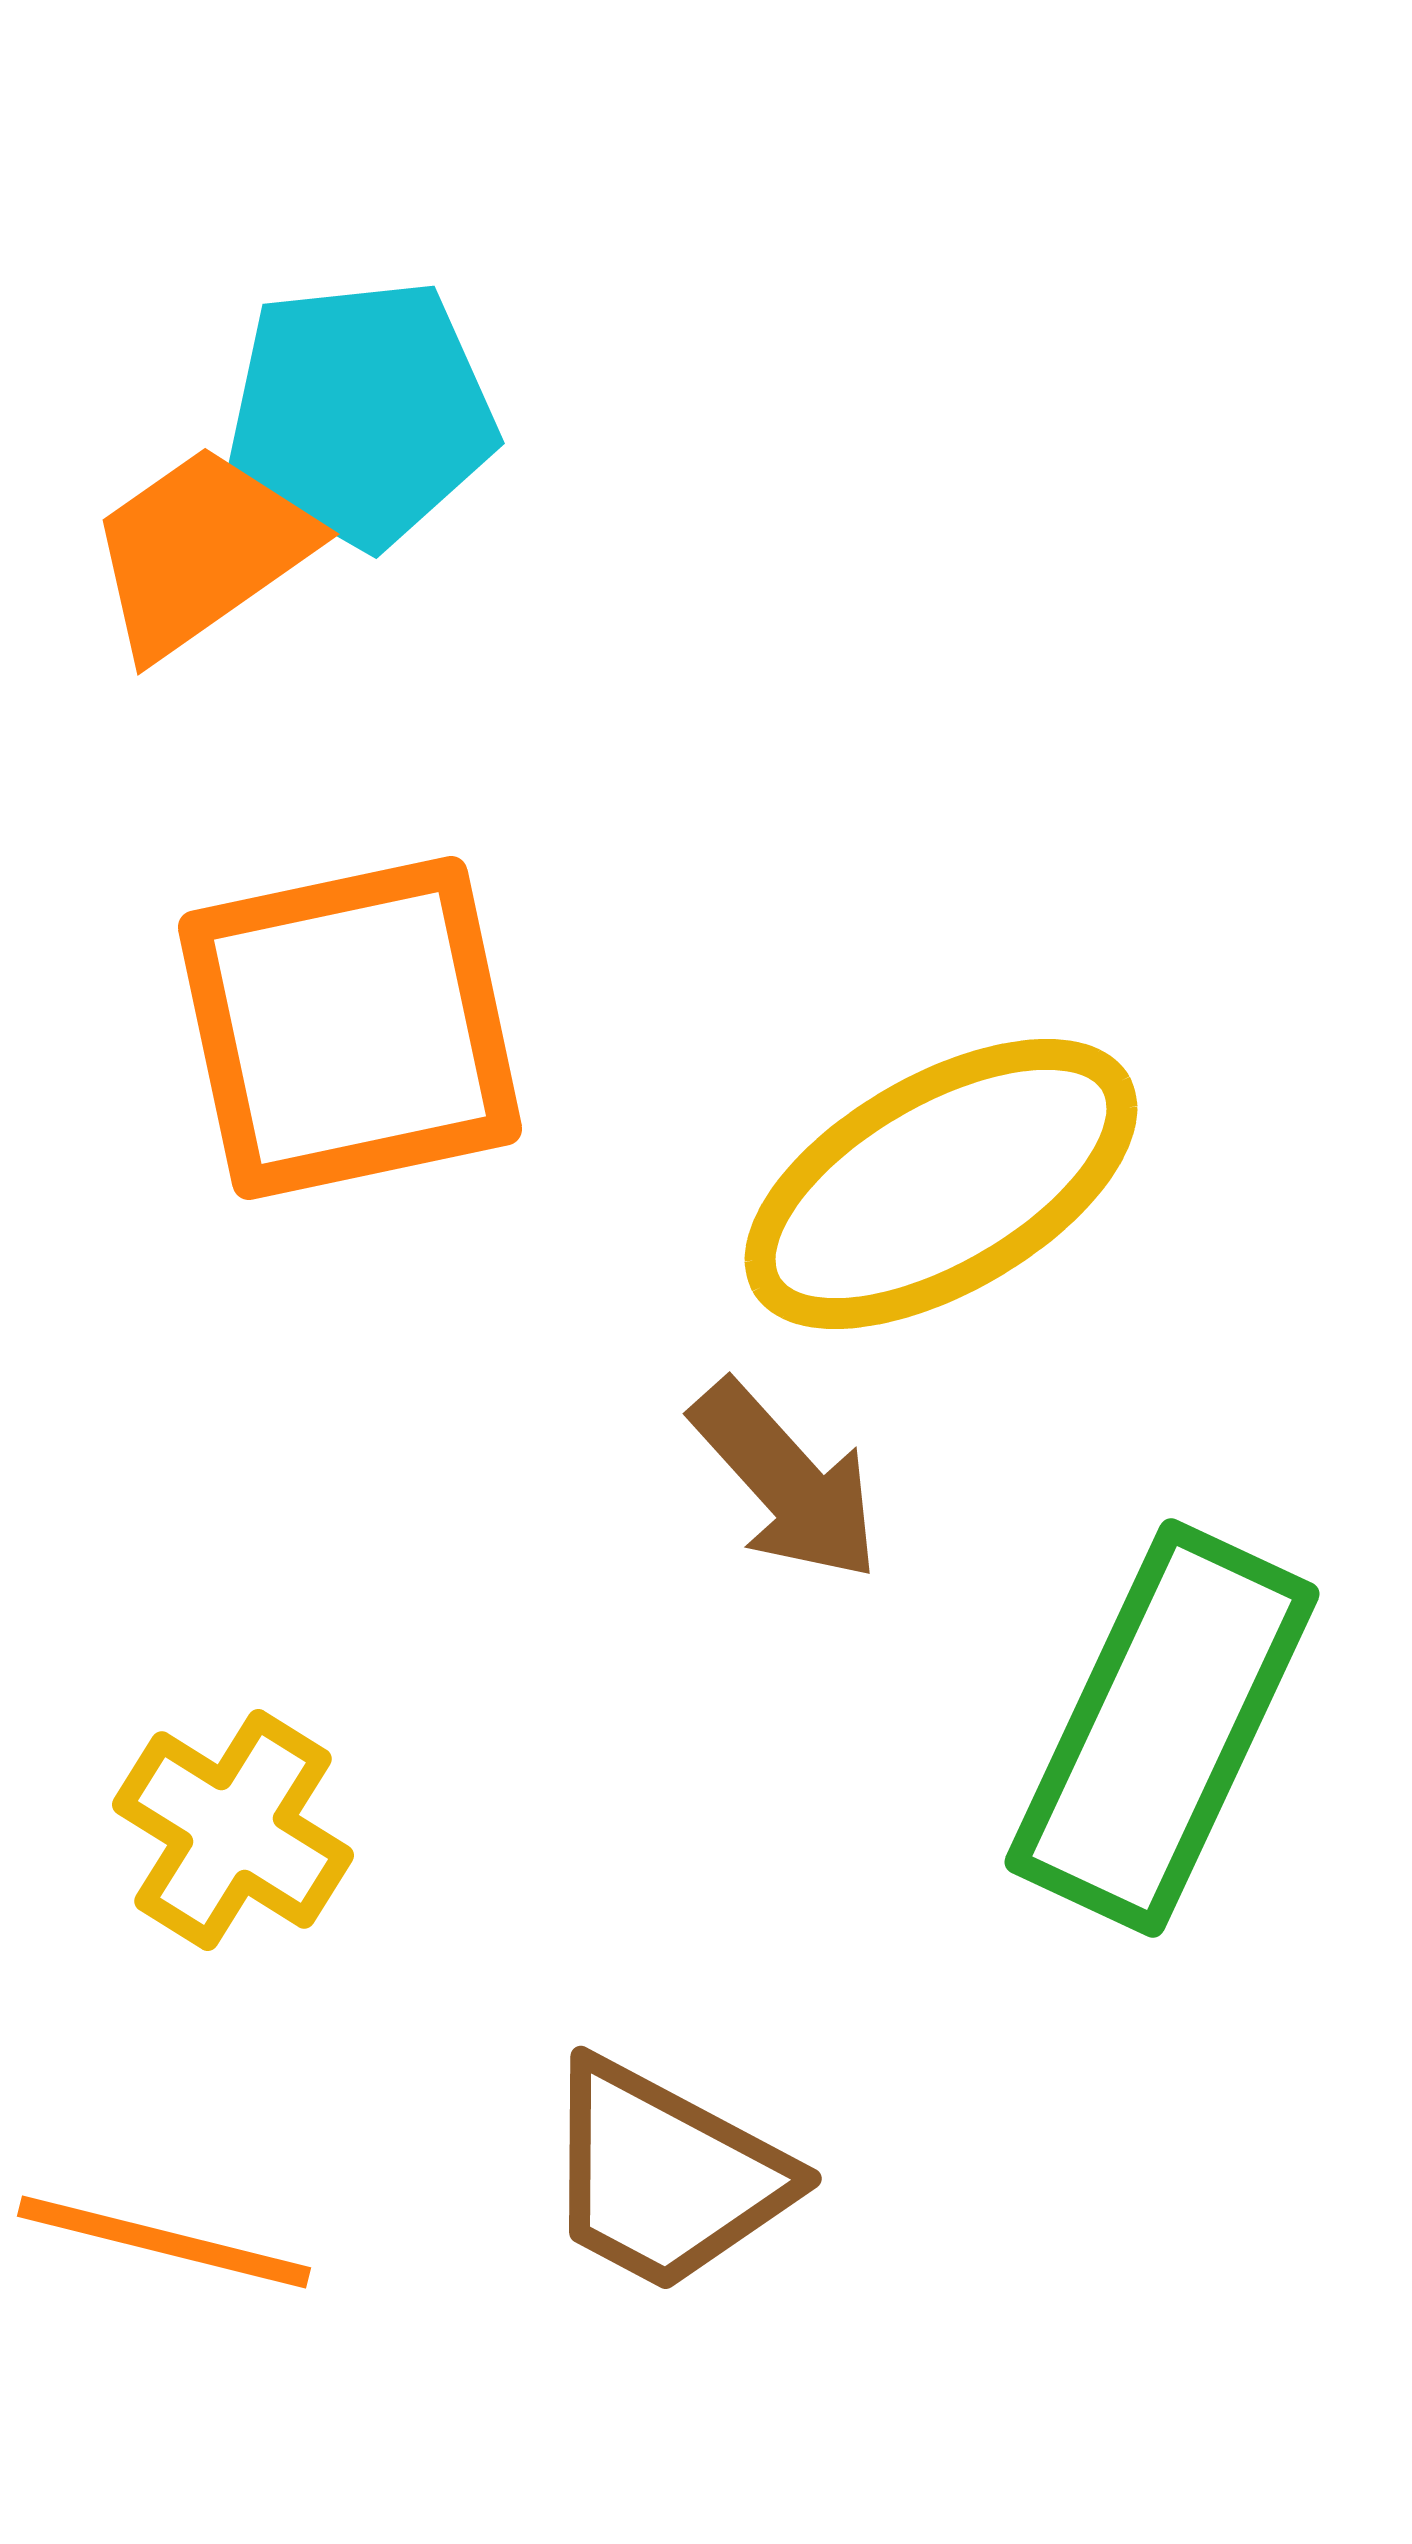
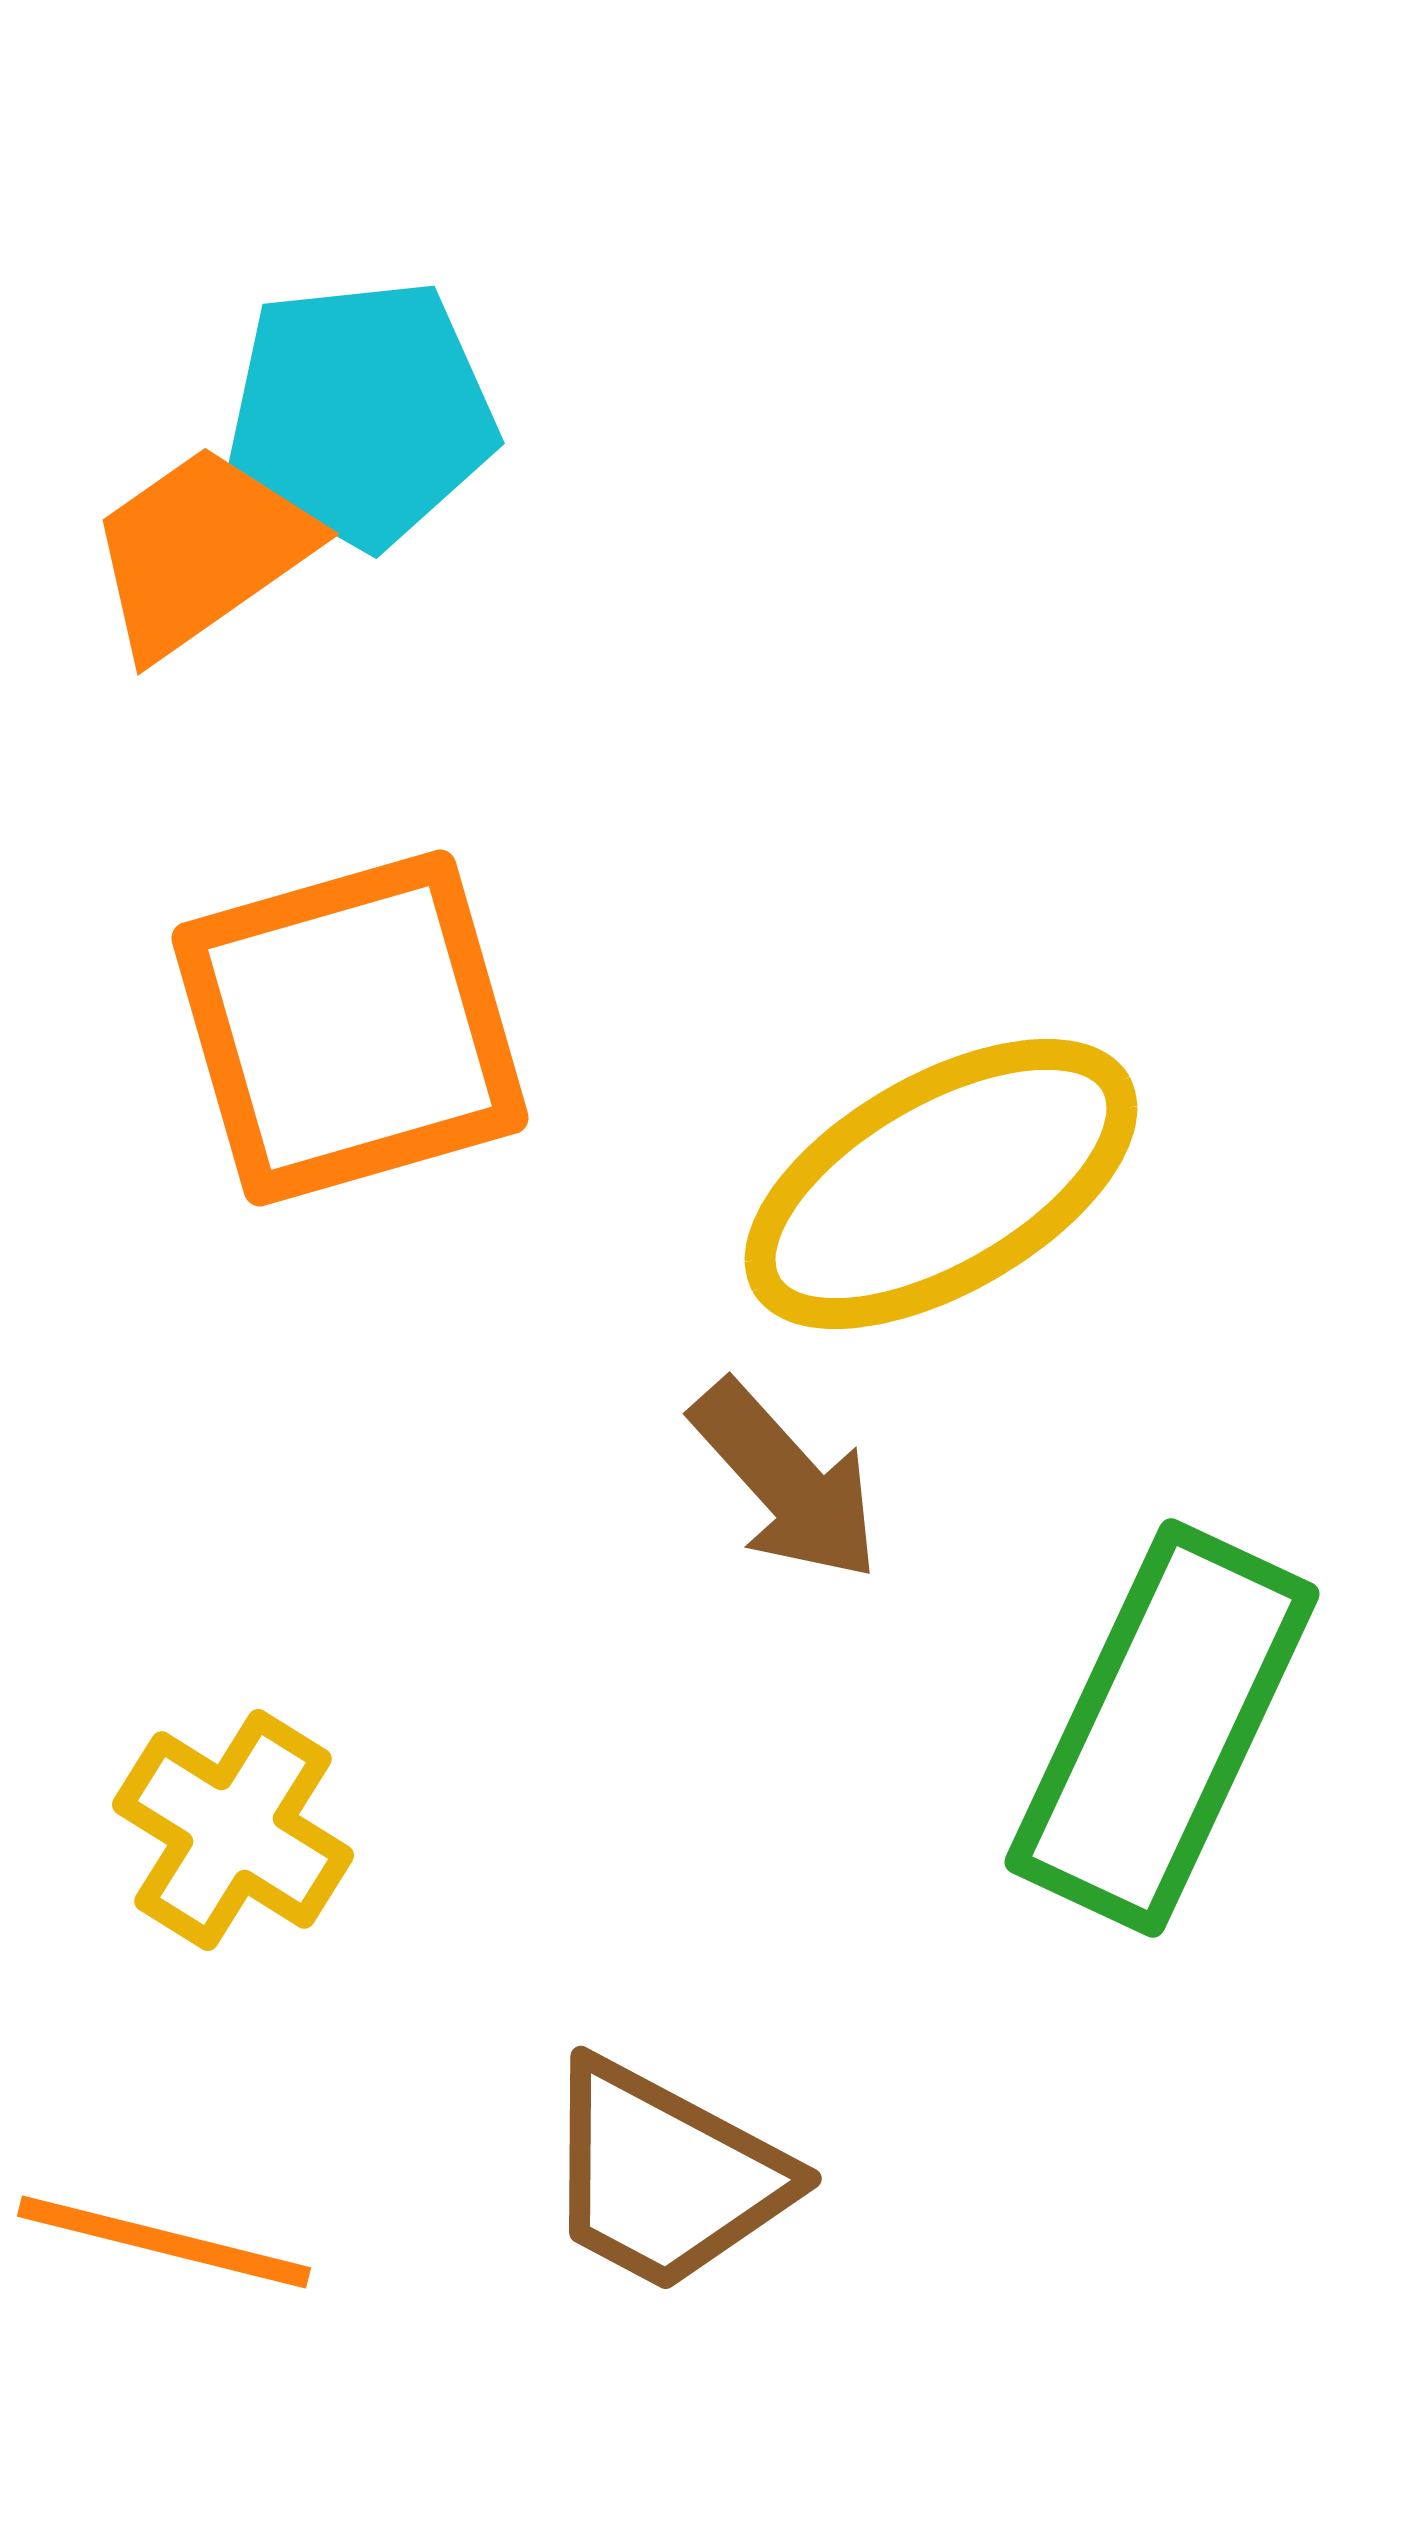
orange square: rotated 4 degrees counterclockwise
